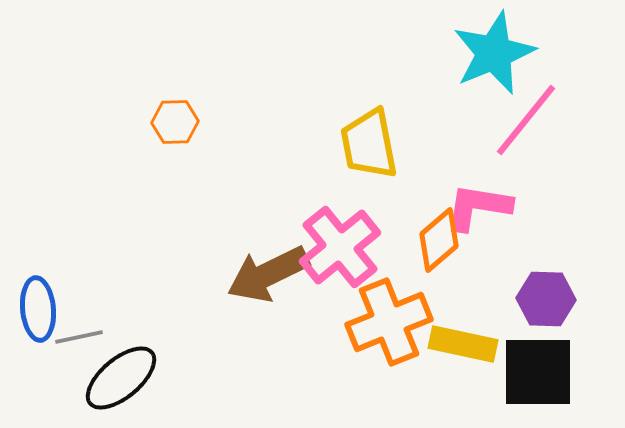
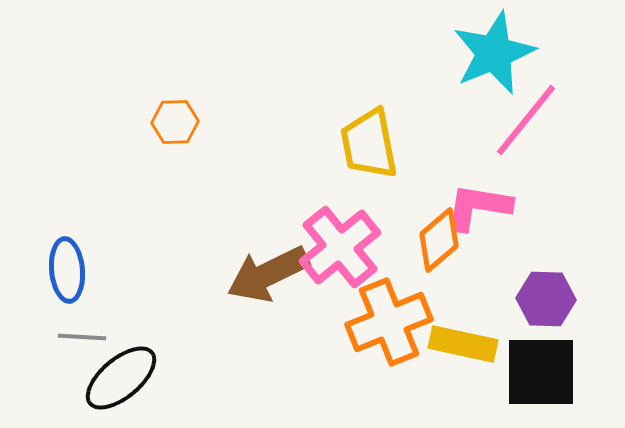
blue ellipse: moved 29 px right, 39 px up
gray line: moved 3 px right; rotated 15 degrees clockwise
black square: moved 3 px right
